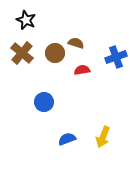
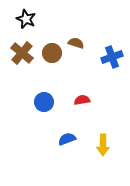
black star: moved 1 px up
brown circle: moved 3 px left
blue cross: moved 4 px left
red semicircle: moved 30 px down
yellow arrow: moved 8 px down; rotated 20 degrees counterclockwise
